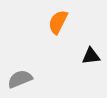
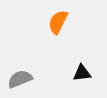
black triangle: moved 9 px left, 17 px down
